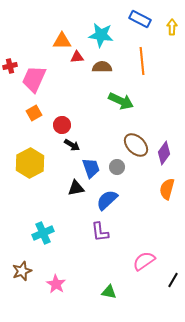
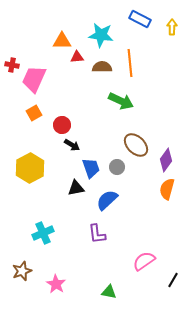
orange line: moved 12 px left, 2 px down
red cross: moved 2 px right, 1 px up; rotated 24 degrees clockwise
purple diamond: moved 2 px right, 7 px down
yellow hexagon: moved 5 px down
purple L-shape: moved 3 px left, 2 px down
